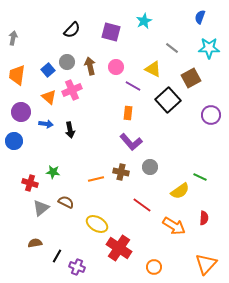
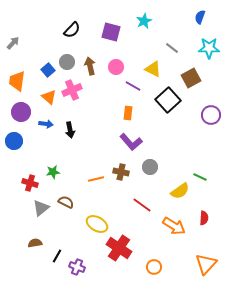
gray arrow at (13, 38): moved 5 px down; rotated 32 degrees clockwise
orange trapezoid at (17, 75): moved 6 px down
green star at (53, 172): rotated 16 degrees counterclockwise
